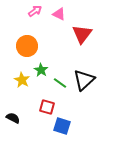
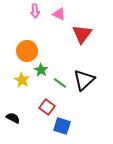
pink arrow: rotated 120 degrees clockwise
orange circle: moved 5 px down
red square: rotated 21 degrees clockwise
